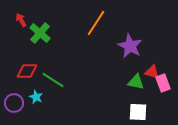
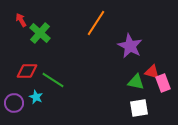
white square: moved 1 px right, 4 px up; rotated 12 degrees counterclockwise
